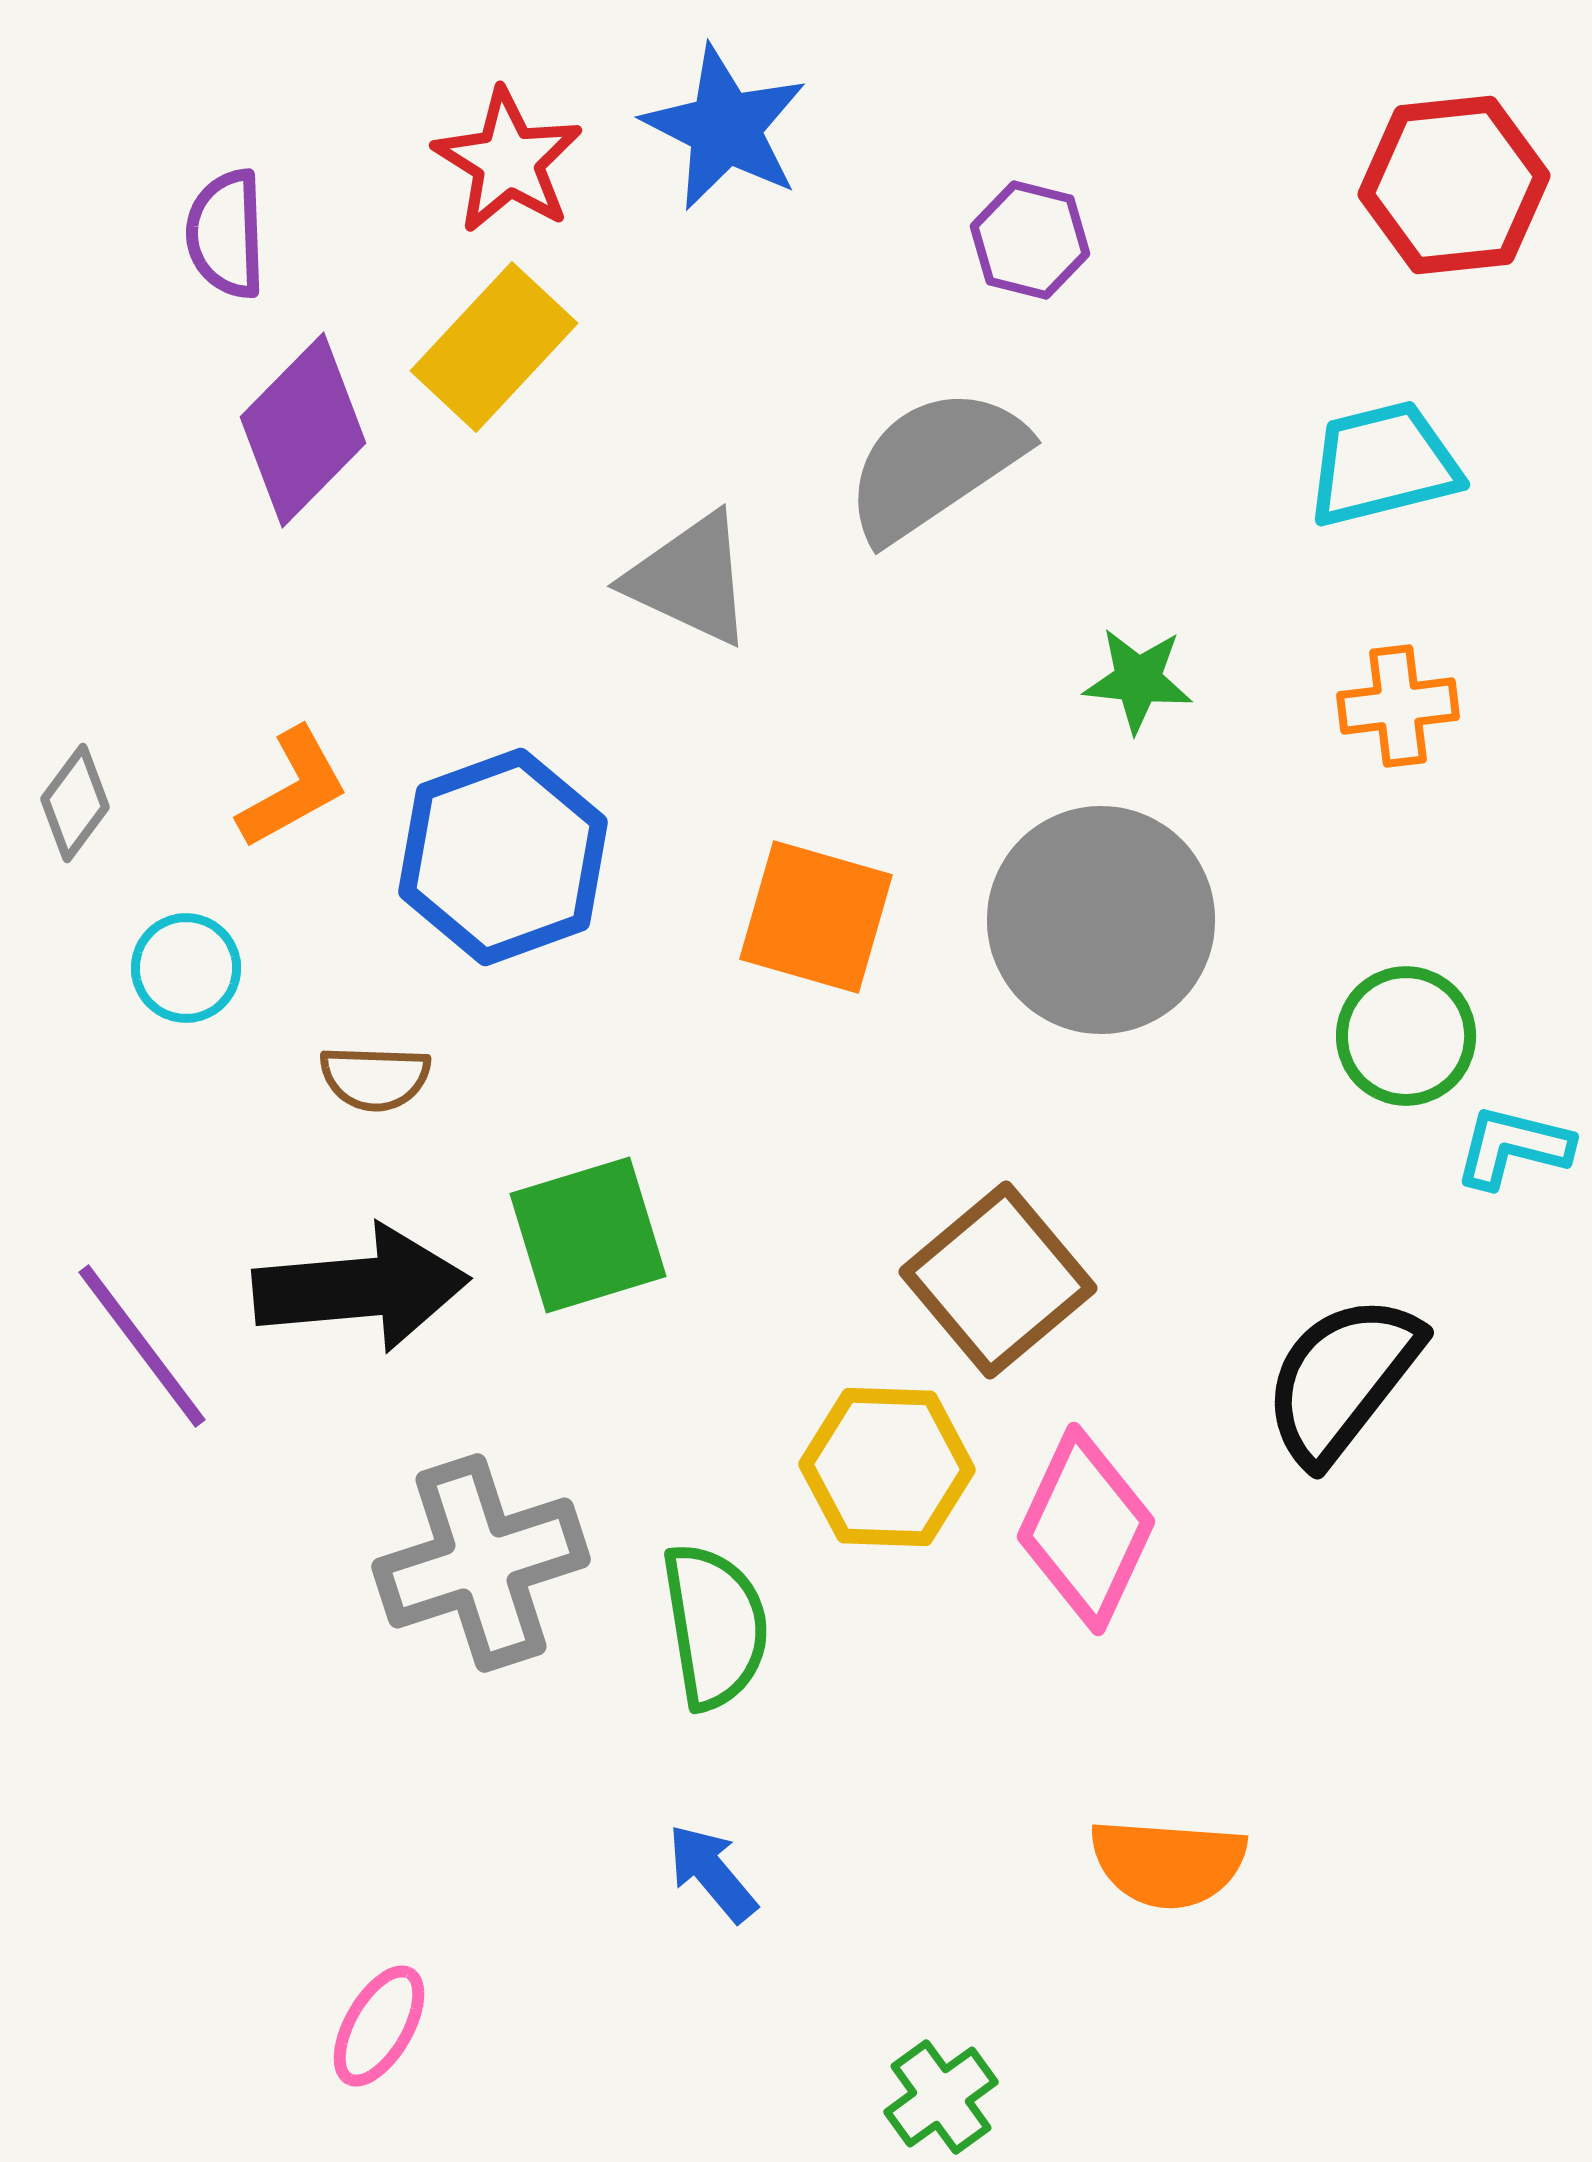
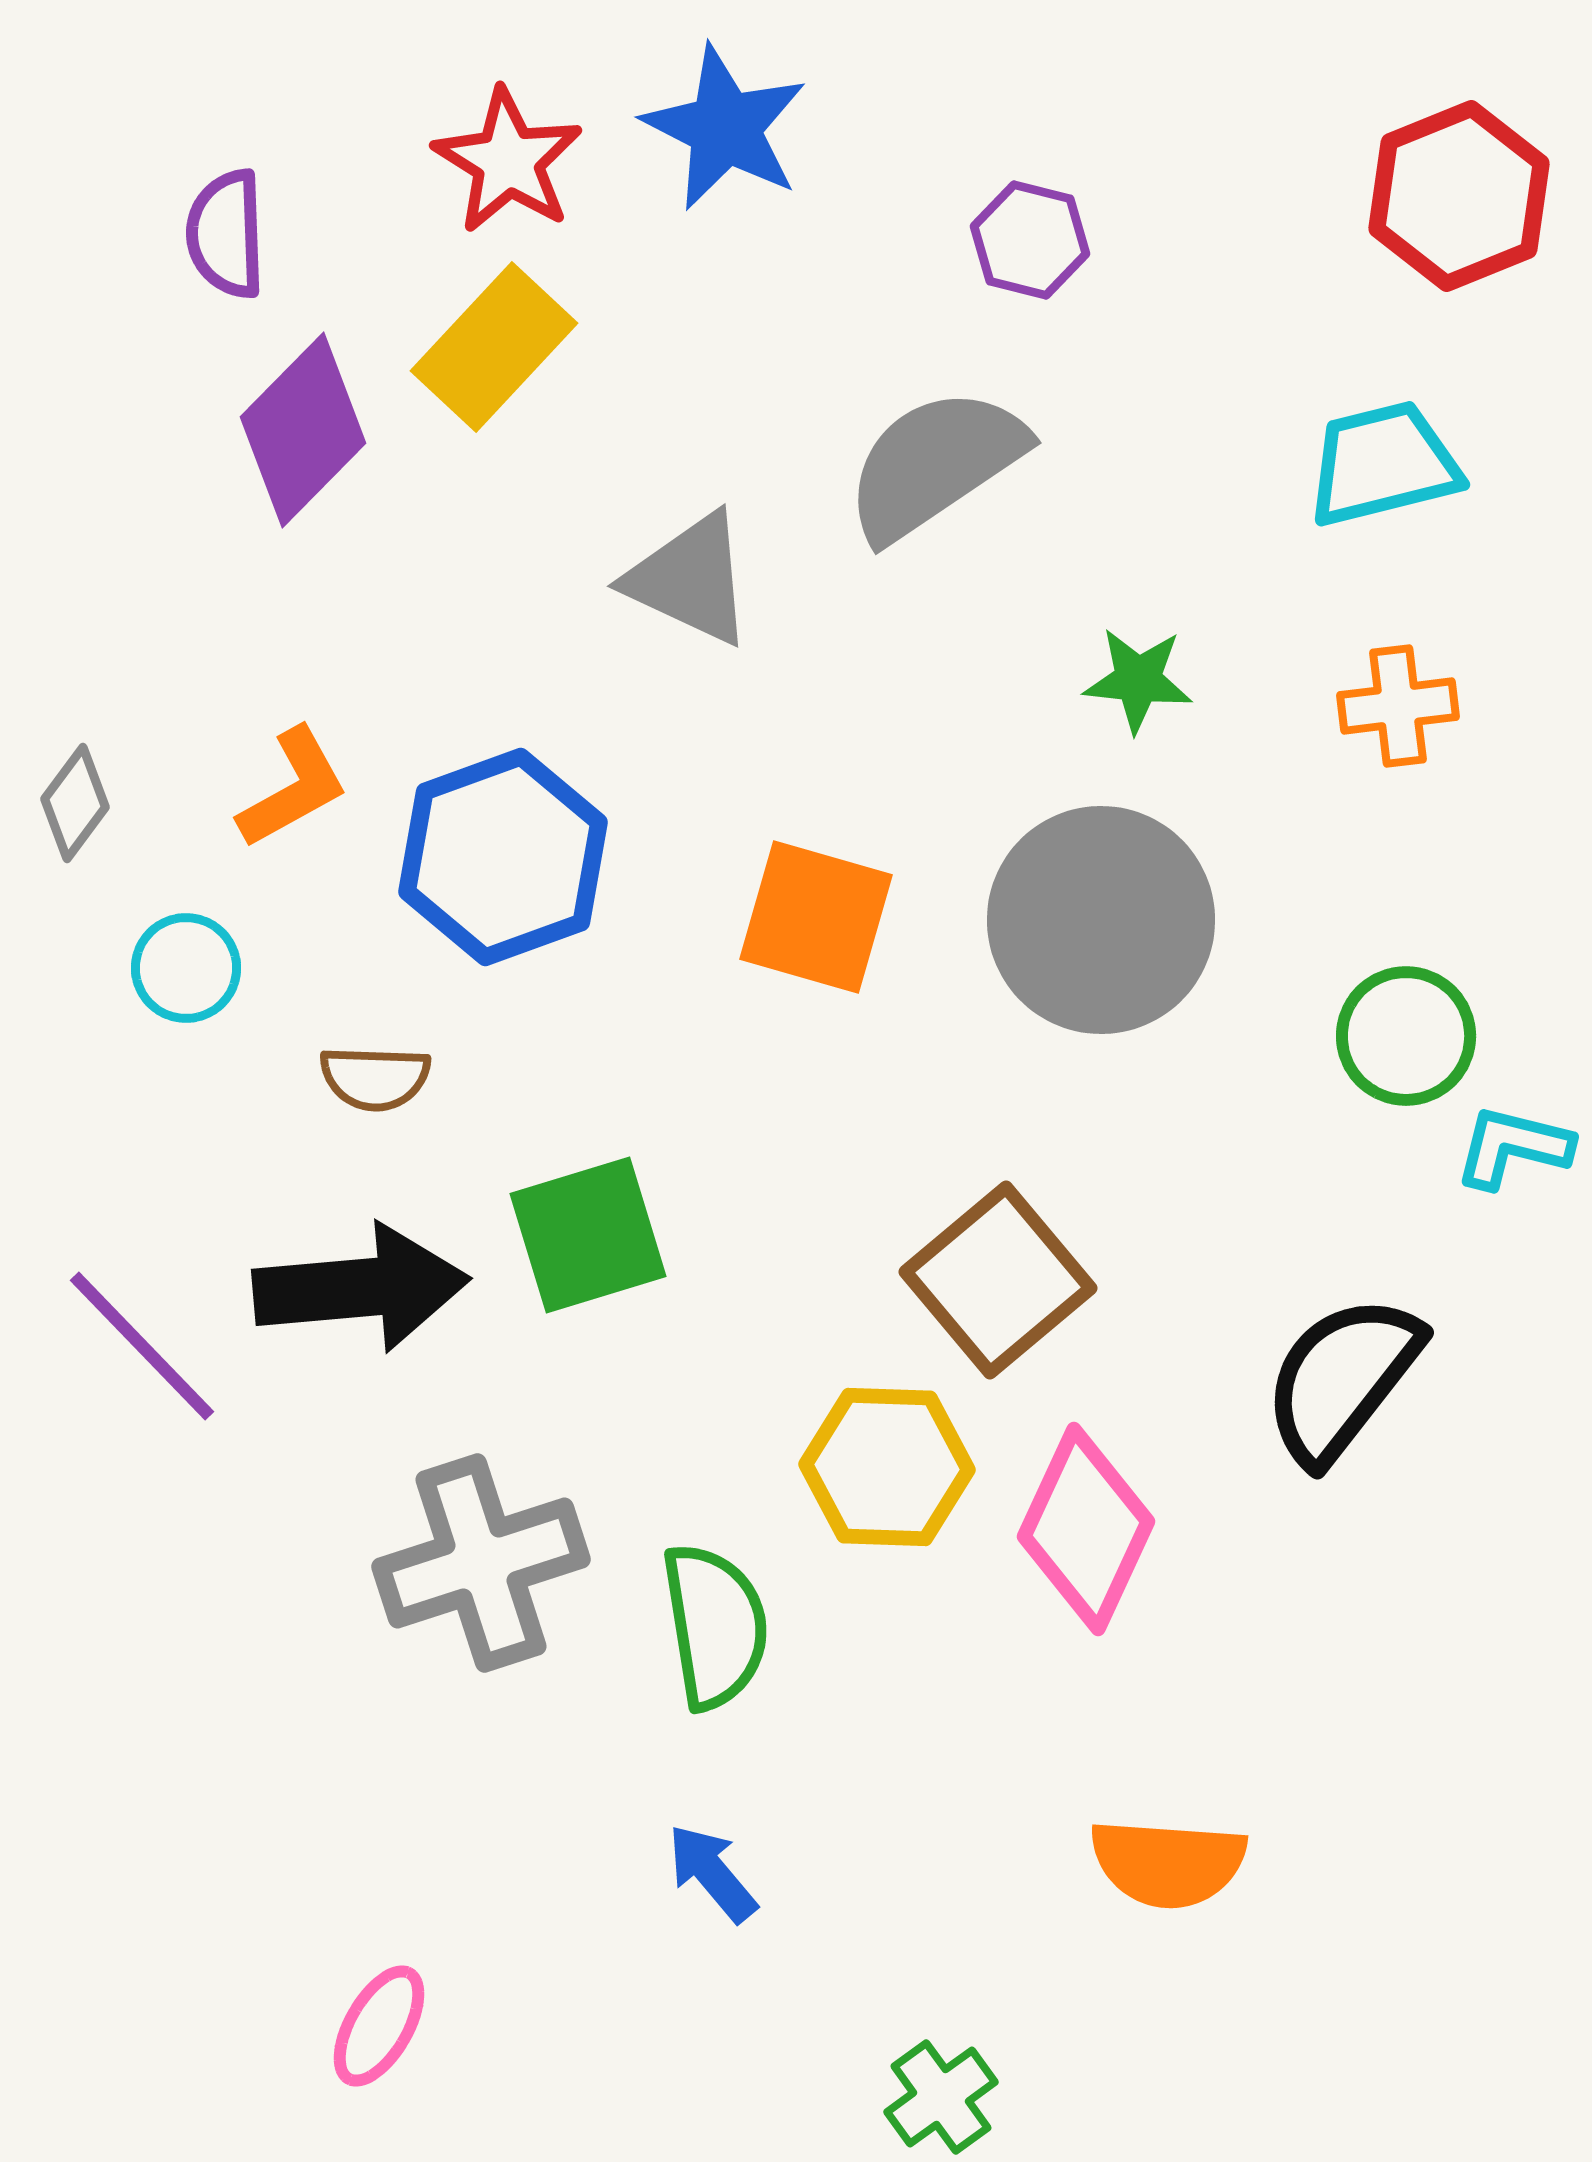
red hexagon: moved 5 px right, 11 px down; rotated 16 degrees counterclockwise
purple line: rotated 7 degrees counterclockwise
